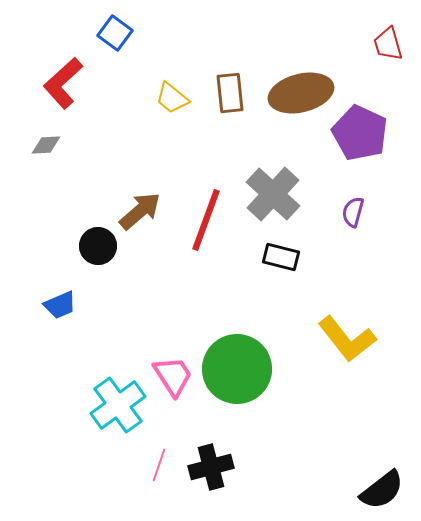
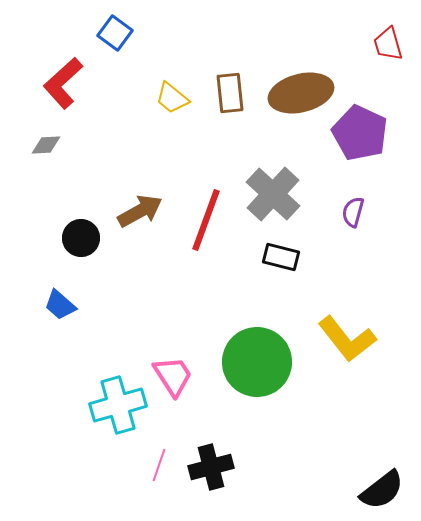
brown arrow: rotated 12 degrees clockwise
black circle: moved 17 px left, 8 px up
blue trapezoid: rotated 64 degrees clockwise
green circle: moved 20 px right, 7 px up
cyan cross: rotated 20 degrees clockwise
